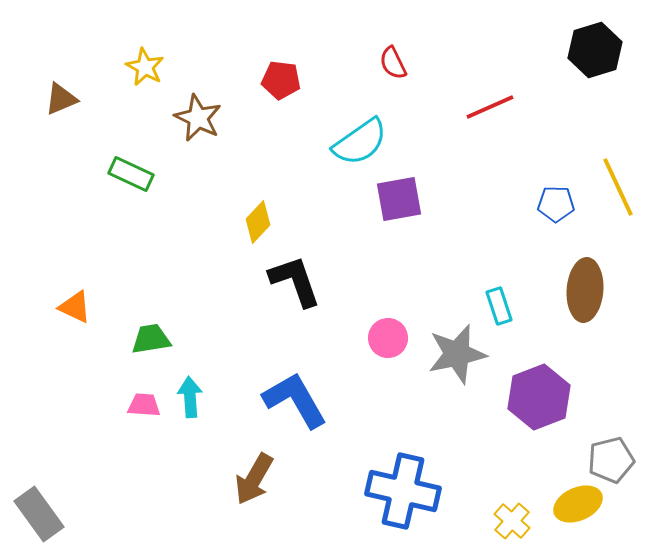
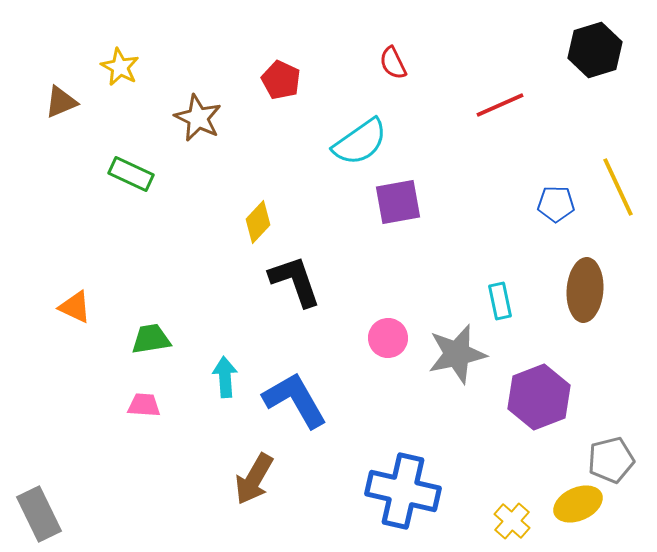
yellow star: moved 25 px left
red pentagon: rotated 18 degrees clockwise
brown triangle: moved 3 px down
red line: moved 10 px right, 2 px up
purple square: moved 1 px left, 3 px down
cyan rectangle: moved 1 px right, 5 px up; rotated 6 degrees clockwise
cyan arrow: moved 35 px right, 20 px up
gray rectangle: rotated 10 degrees clockwise
